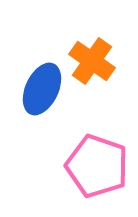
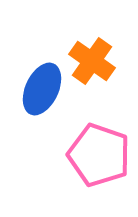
pink pentagon: moved 2 px right, 11 px up
